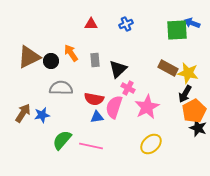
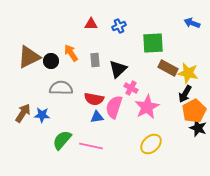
blue cross: moved 7 px left, 2 px down
green square: moved 24 px left, 13 px down
pink cross: moved 3 px right
blue star: rotated 14 degrees clockwise
